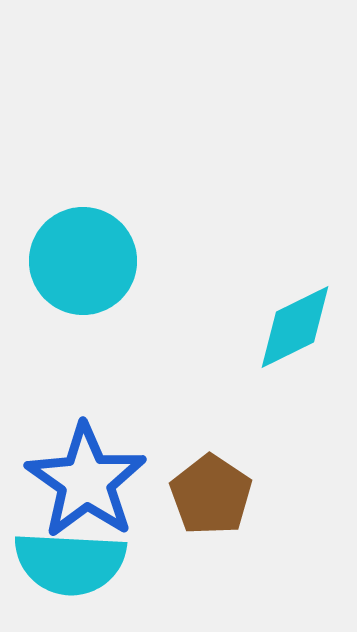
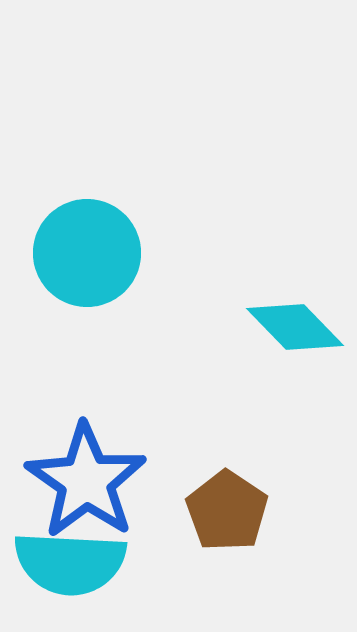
cyan circle: moved 4 px right, 8 px up
cyan diamond: rotated 72 degrees clockwise
brown pentagon: moved 16 px right, 16 px down
